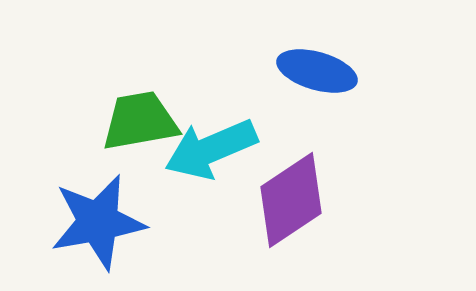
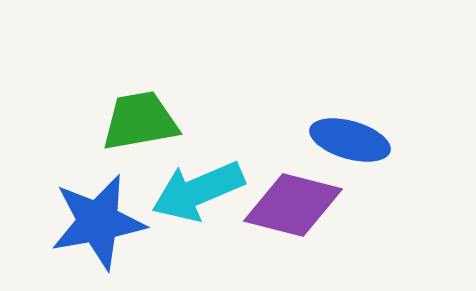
blue ellipse: moved 33 px right, 69 px down
cyan arrow: moved 13 px left, 42 px down
purple diamond: moved 2 px right, 5 px down; rotated 48 degrees clockwise
